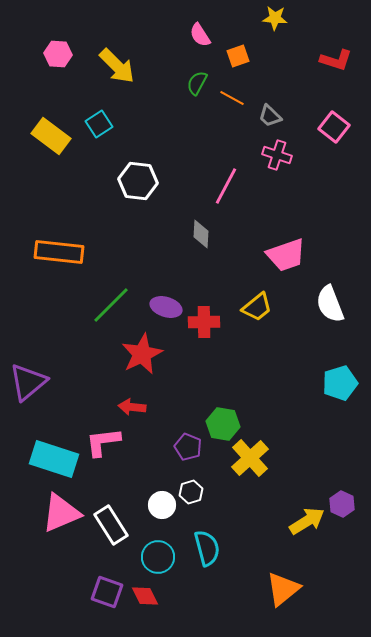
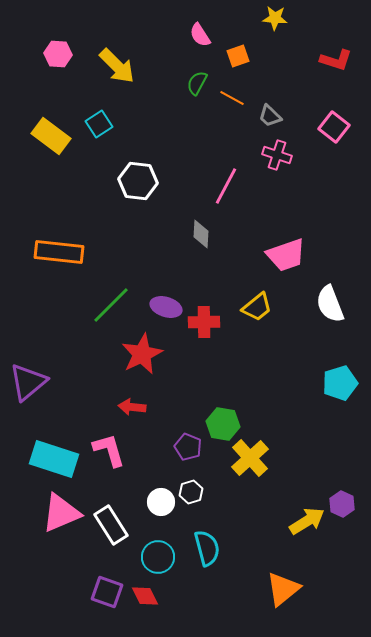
pink L-shape at (103, 442): moved 6 px right, 8 px down; rotated 81 degrees clockwise
white circle at (162, 505): moved 1 px left, 3 px up
